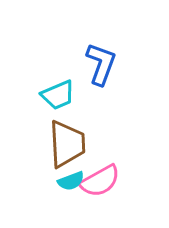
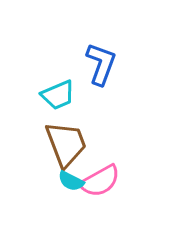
brown trapezoid: moved 1 px left; rotated 18 degrees counterclockwise
cyan semicircle: rotated 48 degrees clockwise
